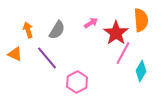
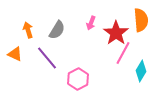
pink arrow: rotated 144 degrees clockwise
pink hexagon: moved 1 px right, 3 px up
